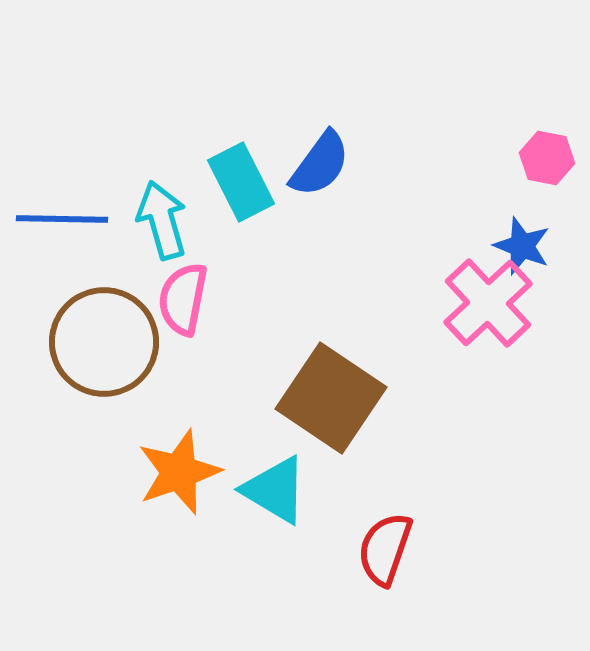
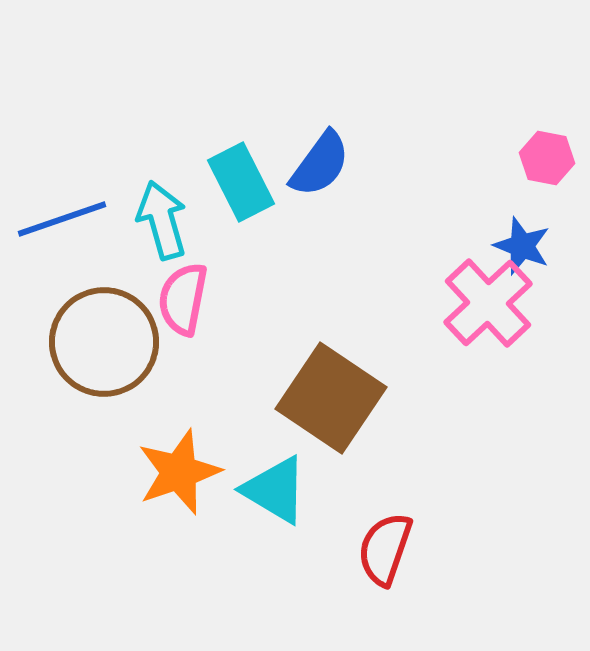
blue line: rotated 20 degrees counterclockwise
